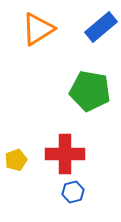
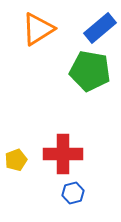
blue rectangle: moved 1 px left, 1 px down
green pentagon: moved 20 px up
red cross: moved 2 px left
blue hexagon: moved 1 px down
